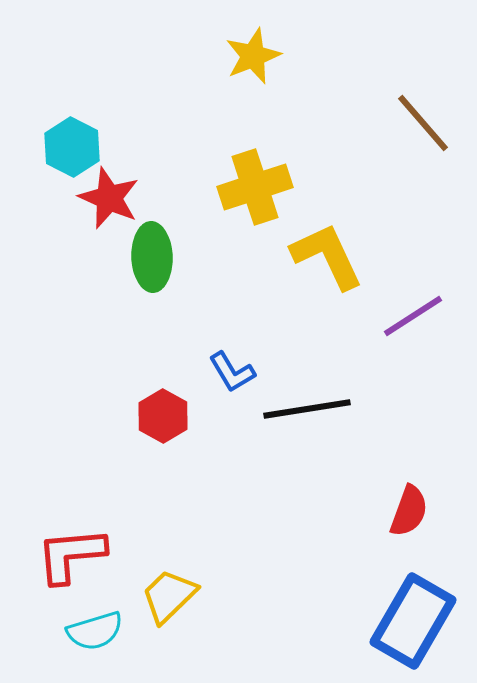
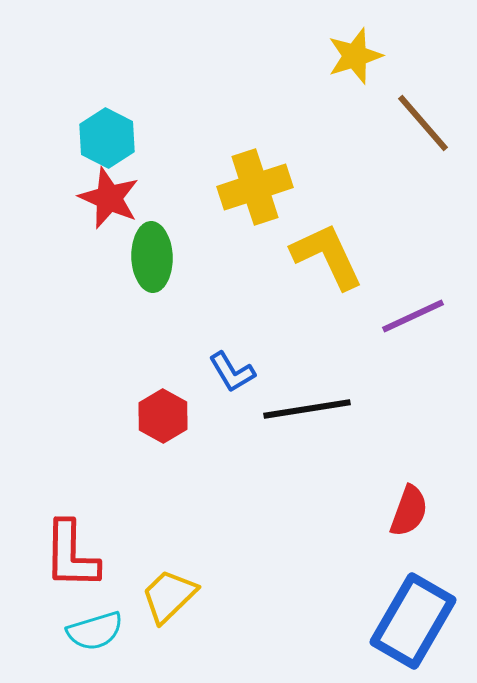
yellow star: moved 102 px right; rotated 4 degrees clockwise
cyan hexagon: moved 35 px right, 9 px up
purple line: rotated 8 degrees clockwise
red L-shape: rotated 84 degrees counterclockwise
